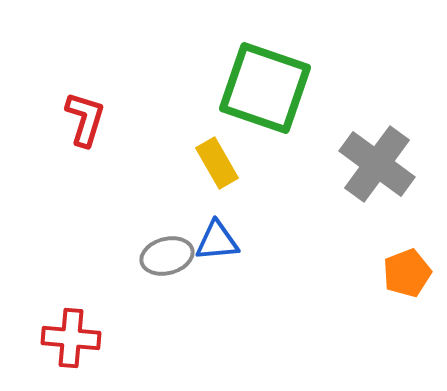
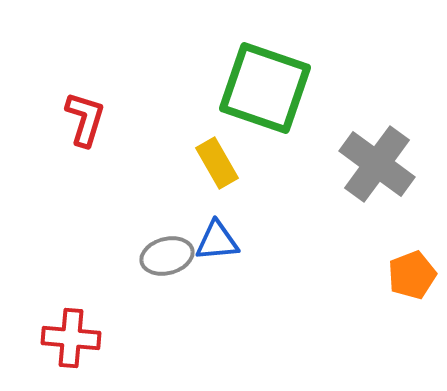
orange pentagon: moved 5 px right, 2 px down
